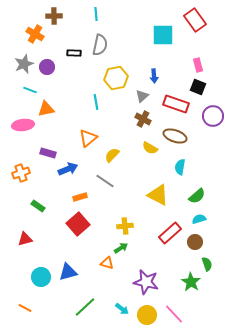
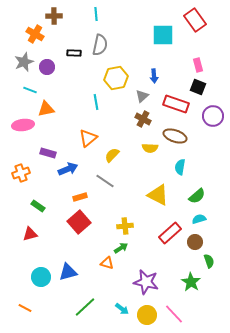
gray star at (24, 64): moved 2 px up
yellow semicircle at (150, 148): rotated 28 degrees counterclockwise
red square at (78, 224): moved 1 px right, 2 px up
red triangle at (25, 239): moved 5 px right, 5 px up
green semicircle at (207, 264): moved 2 px right, 3 px up
